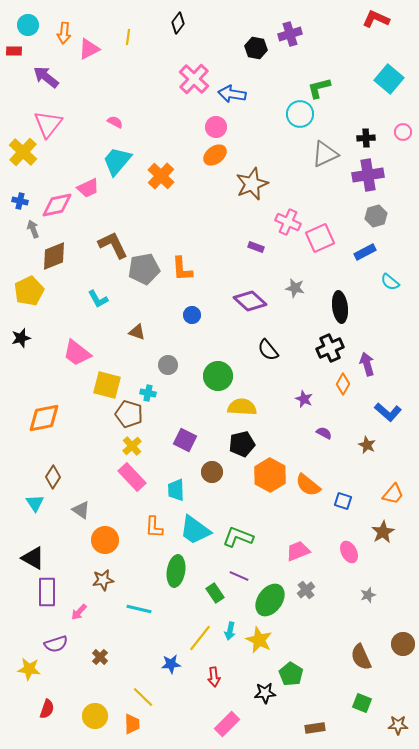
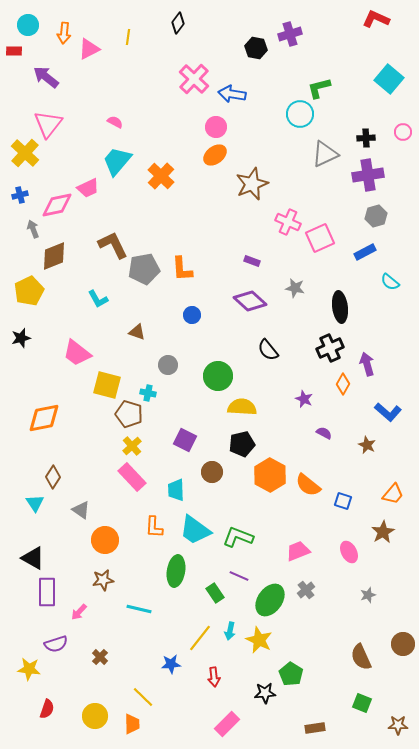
yellow cross at (23, 152): moved 2 px right, 1 px down
blue cross at (20, 201): moved 6 px up; rotated 28 degrees counterclockwise
purple rectangle at (256, 247): moved 4 px left, 14 px down
